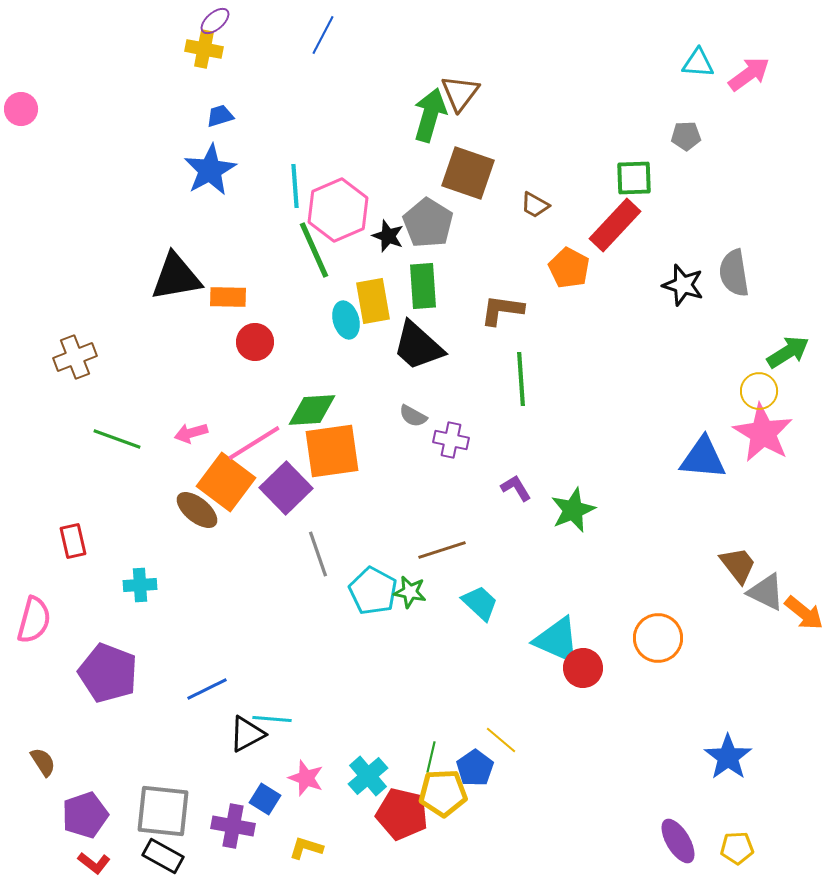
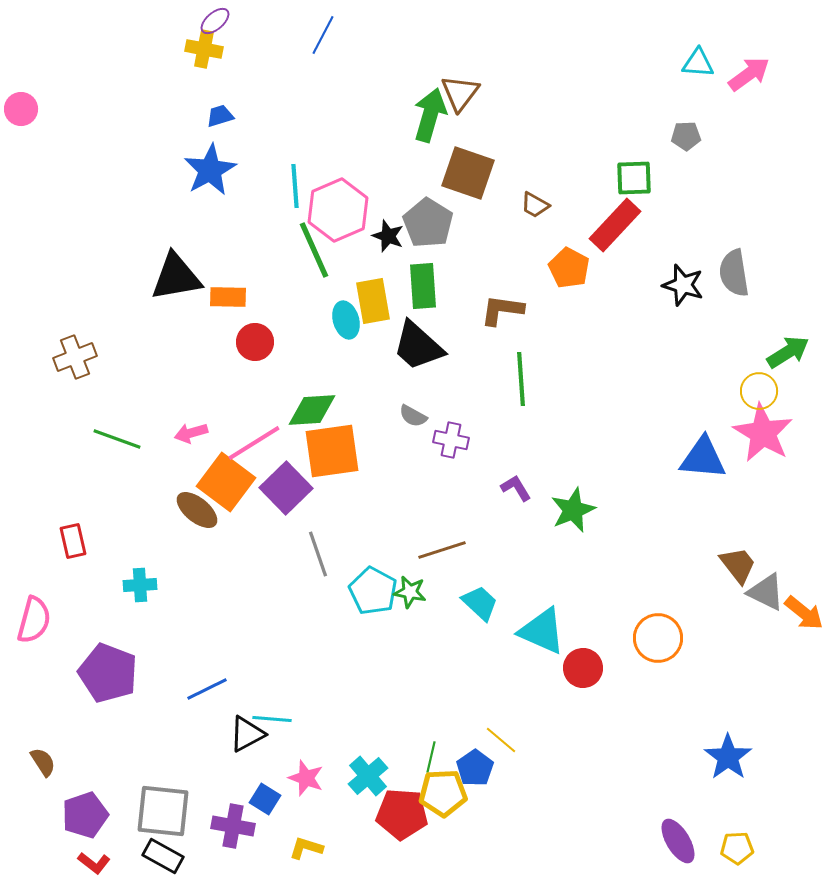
cyan triangle at (557, 640): moved 15 px left, 9 px up
red pentagon at (402, 814): rotated 9 degrees counterclockwise
